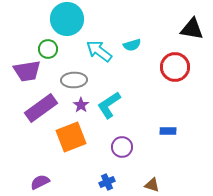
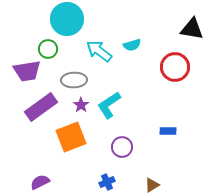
purple rectangle: moved 1 px up
brown triangle: rotated 49 degrees counterclockwise
